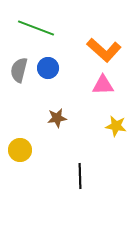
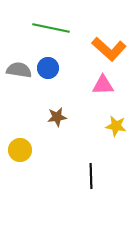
green line: moved 15 px right; rotated 9 degrees counterclockwise
orange L-shape: moved 5 px right, 1 px up
gray semicircle: rotated 85 degrees clockwise
brown star: moved 1 px up
black line: moved 11 px right
